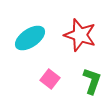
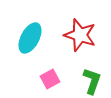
cyan ellipse: rotated 28 degrees counterclockwise
pink square: rotated 24 degrees clockwise
